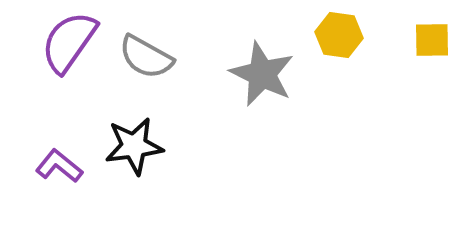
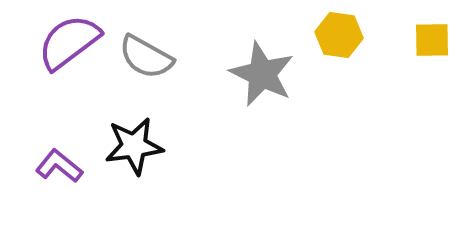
purple semicircle: rotated 18 degrees clockwise
